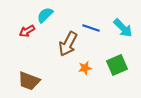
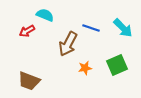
cyan semicircle: rotated 66 degrees clockwise
